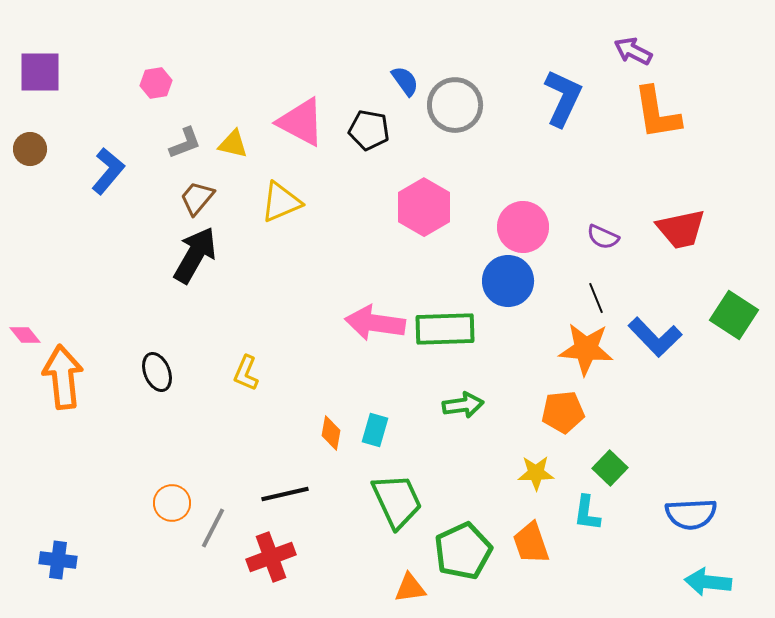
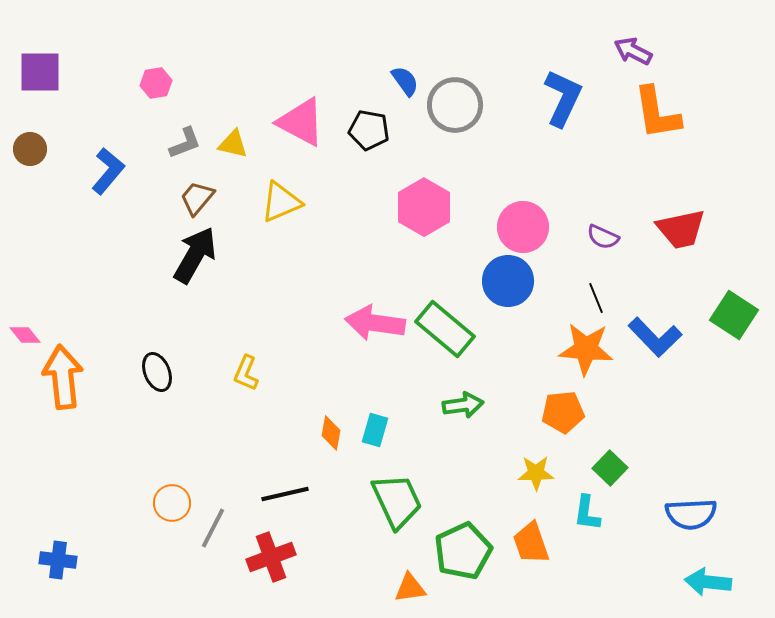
green rectangle at (445, 329): rotated 42 degrees clockwise
